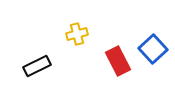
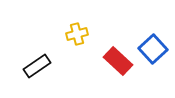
red rectangle: rotated 20 degrees counterclockwise
black rectangle: rotated 8 degrees counterclockwise
